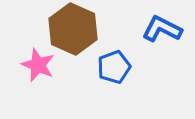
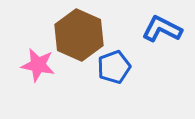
brown hexagon: moved 6 px right, 6 px down
pink star: rotated 12 degrees counterclockwise
